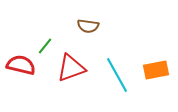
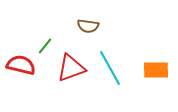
orange rectangle: rotated 10 degrees clockwise
cyan line: moved 7 px left, 7 px up
